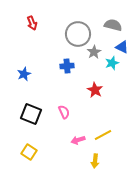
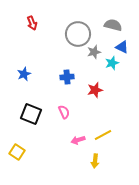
gray star: rotated 16 degrees clockwise
blue cross: moved 11 px down
red star: rotated 28 degrees clockwise
yellow square: moved 12 px left
